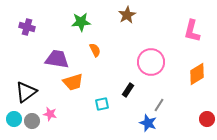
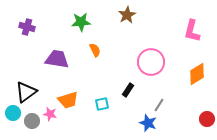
orange trapezoid: moved 5 px left, 18 px down
cyan circle: moved 1 px left, 6 px up
